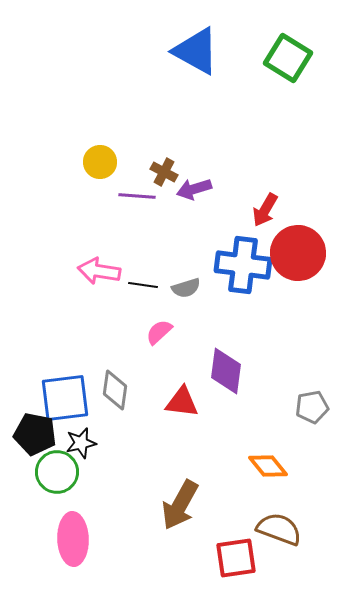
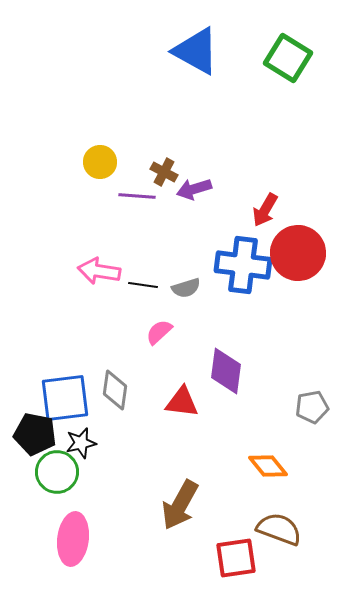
pink ellipse: rotated 9 degrees clockwise
